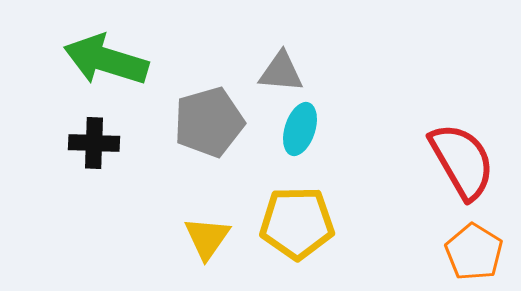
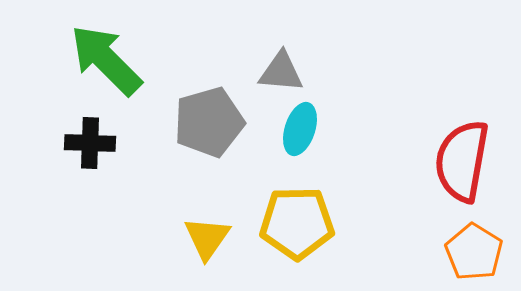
green arrow: rotated 28 degrees clockwise
black cross: moved 4 px left
red semicircle: rotated 140 degrees counterclockwise
